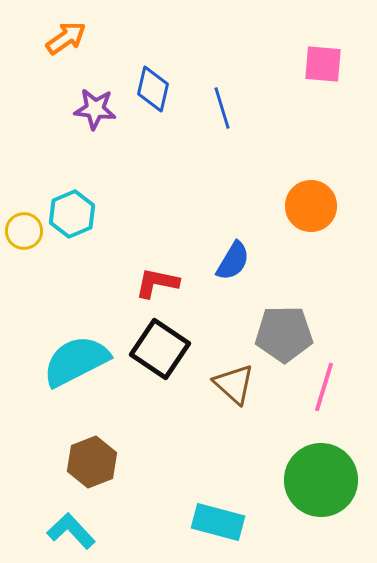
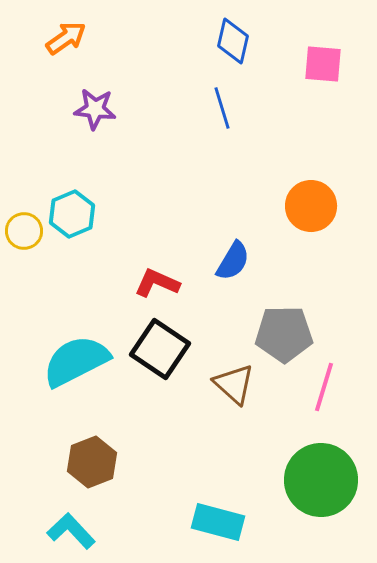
blue diamond: moved 80 px right, 48 px up
red L-shape: rotated 12 degrees clockwise
